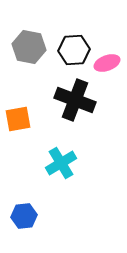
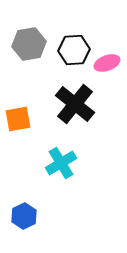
gray hexagon: moved 3 px up; rotated 20 degrees counterclockwise
black cross: moved 4 px down; rotated 18 degrees clockwise
blue hexagon: rotated 20 degrees counterclockwise
